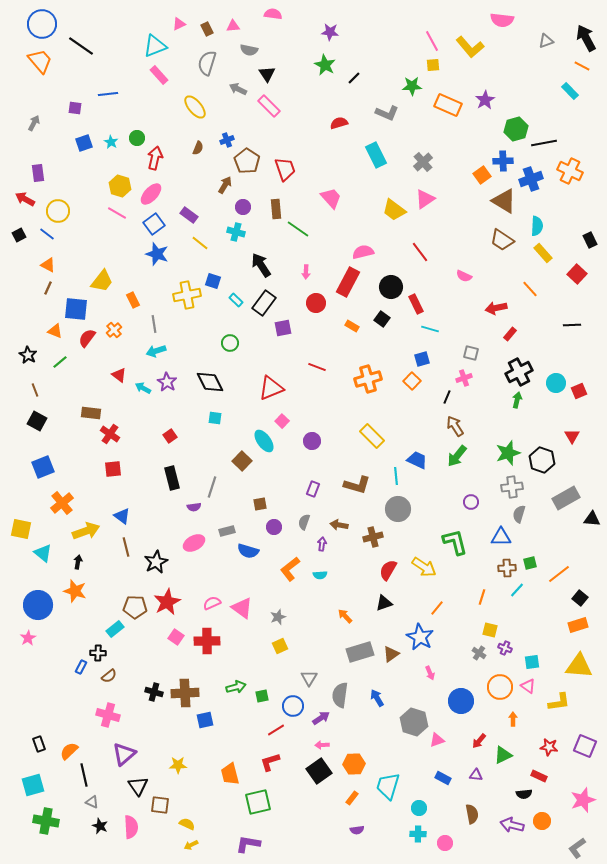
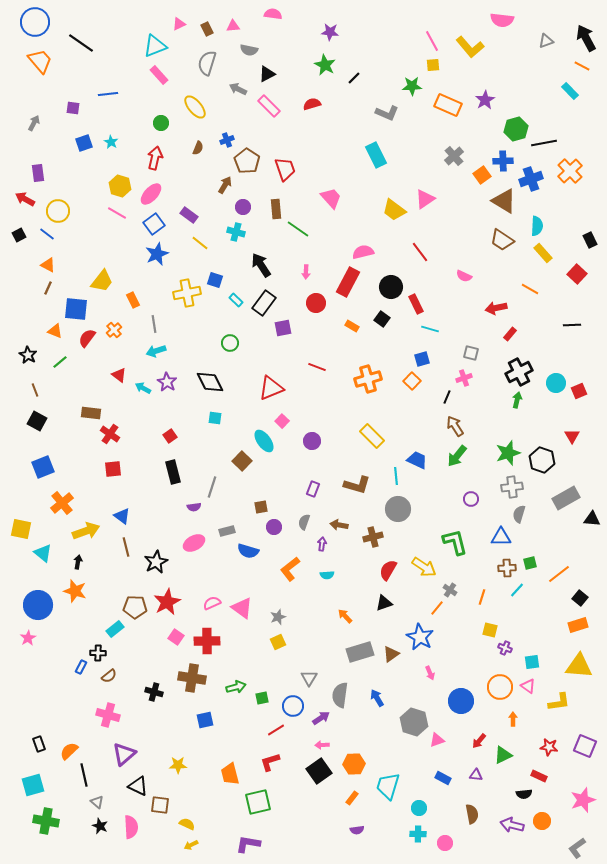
blue circle at (42, 24): moved 7 px left, 2 px up
black line at (81, 46): moved 3 px up
black triangle at (267, 74): rotated 36 degrees clockwise
purple square at (75, 108): moved 2 px left
red semicircle at (339, 123): moved 27 px left, 19 px up
green circle at (137, 138): moved 24 px right, 15 px up
gray cross at (423, 162): moved 31 px right, 6 px up
orange cross at (570, 171): rotated 20 degrees clockwise
blue star at (157, 254): rotated 30 degrees clockwise
blue square at (213, 281): moved 2 px right, 1 px up
orange line at (530, 289): rotated 18 degrees counterclockwise
yellow cross at (187, 295): moved 2 px up
black rectangle at (172, 478): moved 1 px right, 6 px up
purple circle at (471, 502): moved 3 px up
brown square at (260, 504): moved 1 px right, 3 px down
cyan semicircle at (320, 575): moved 7 px right
yellow square at (280, 646): moved 2 px left, 4 px up
gray cross at (479, 653): moved 29 px left, 63 px up
brown cross at (185, 693): moved 7 px right, 15 px up; rotated 12 degrees clockwise
green square at (262, 696): moved 2 px down
black triangle at (138, 786): rotated 30 degrees counterclockwise
gray triangle at (92, 802): moved 5 px right; rotated 16 degrees clockwise
